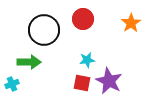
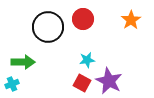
orange star: moved 3 px up
black circle: moved 4 px right, 3 px up
green arrow: moved 6 px left
red square: rotated 18 degrees clockwise
